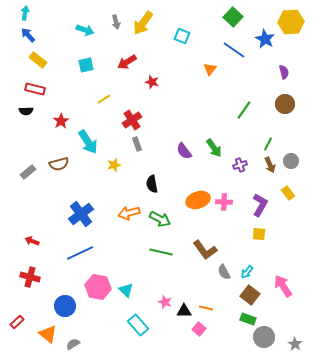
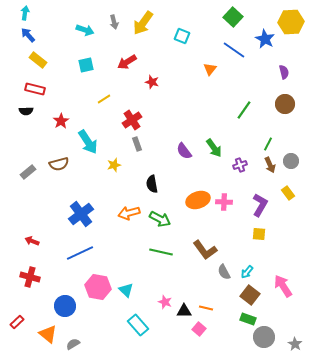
gray arrow at (116, 22): moved 2 px left
